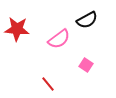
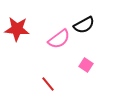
black semicircle: moved 3 px left, 5 px down
